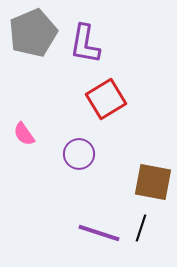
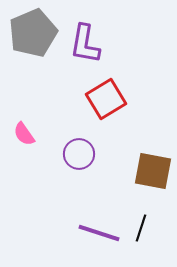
brown square: moved 11 px up
